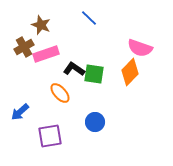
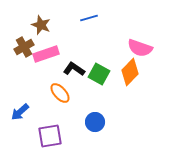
blue line: rotated 60 degrees counterclockwise
green square: moved 5 px right; rotated 20 degrees clockwise
